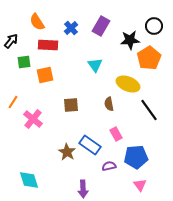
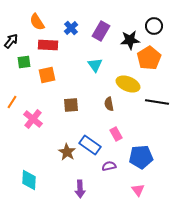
purple rectangle: moved 5 px down
orange square: moved 2 px right
orange line: moved 1 px left
black line: moved 8 px right, 8 px up; rotated 45 degrees counterclockwise
blue pentagon: moved 5 px right
cyan diamond: rotated 20 degrees clockwise
pink triangle: moved 2 px left, 5 px down
purple arrow: moved 3 px left
